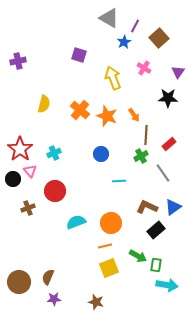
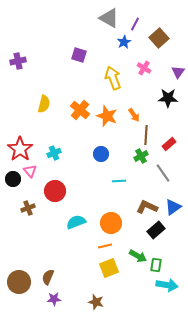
purple line: moved 2 px up
